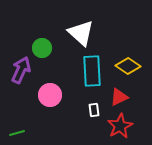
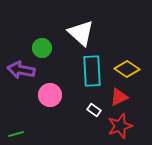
yellow diamond: moved 1 px left, 3 px down
purple arrow: rotated 104 degrees counterclockwise
white rectangle: rotated 48 degrees counterclockwise
red star: rotated 10 degrees clockwise
green line: moved 1 px left, 1 px down
